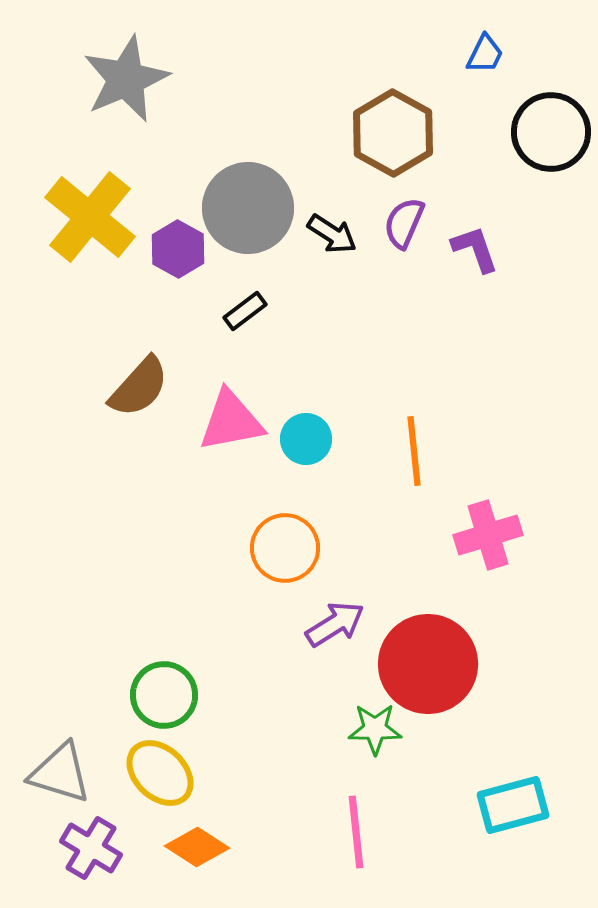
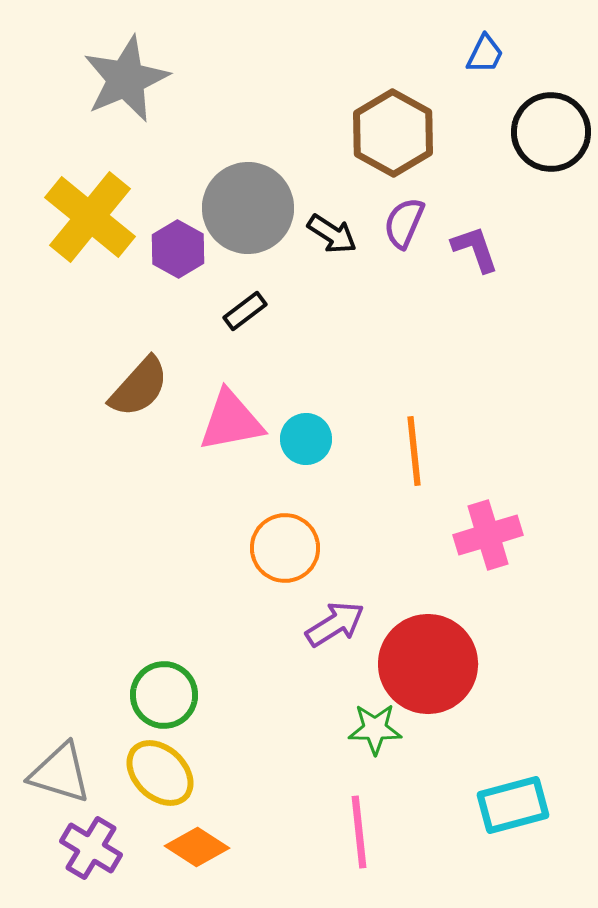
pink line: moved 3 px right
